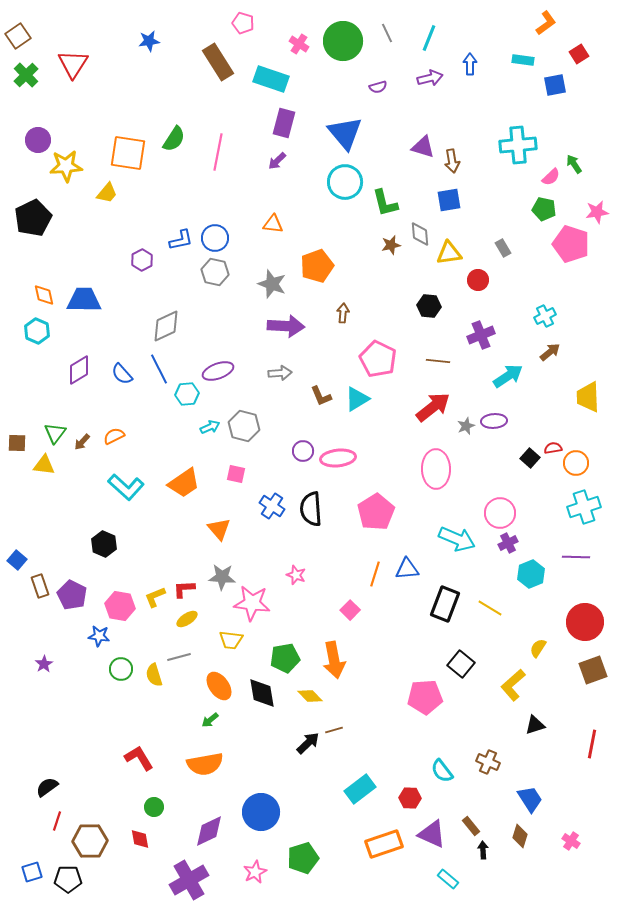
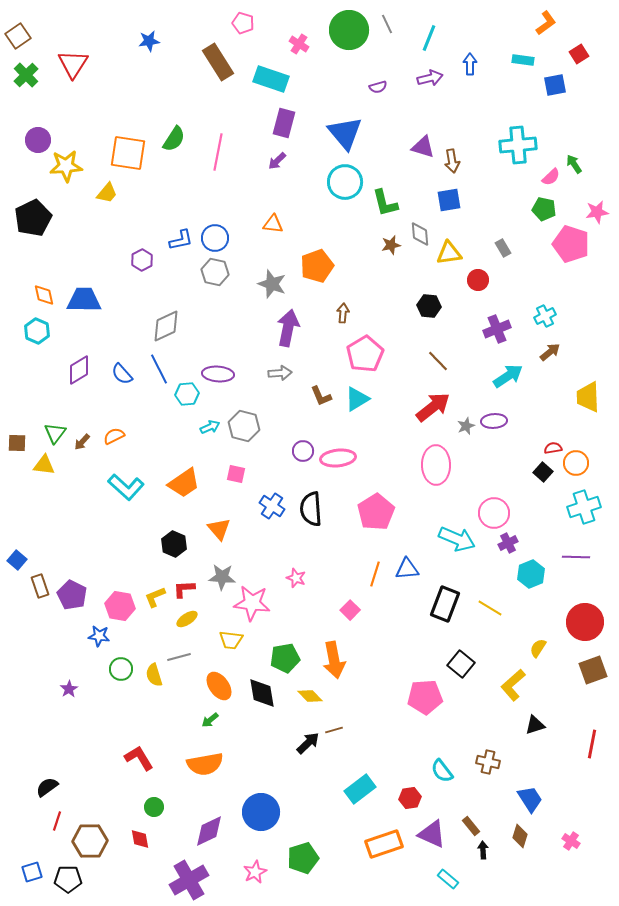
gray line at (387, 33): moved 9 px up
green circle at (343, 41): moved 6 px right, 11 px up
purple arrow at (286, 326): moved 2 px right, 2 px down; rotated 81 degrees counterclockwise
purple cross at (481, 335): moved 16 px right, 6 px up
pink pentagon at (378, 359): moved 13 px left, 5 px up; rotated 15 degrees clockwise
brown line at (438, 361): rotated 40 degrees clockwise
purple ellipse at (218, 371): moved 3 px down; rotated 24 degrees clockwise
black square at (530, 458): moved 13 px right, 14 px down
pink ellipse at (436, 469): moved 4 px up
pink circle at (500, 513): moved 6 px left
black hexagon at (104, 544): moved 70 px right
pink star at (296, 575): moved 3 px down
purple star at (44, 664): moved 25 px right, 25 px down
brown cross at (488, 762): rotated 10 degrees counterclockwise
red hexagon at (410, 798): rotated 10 degrees counterclockwise
